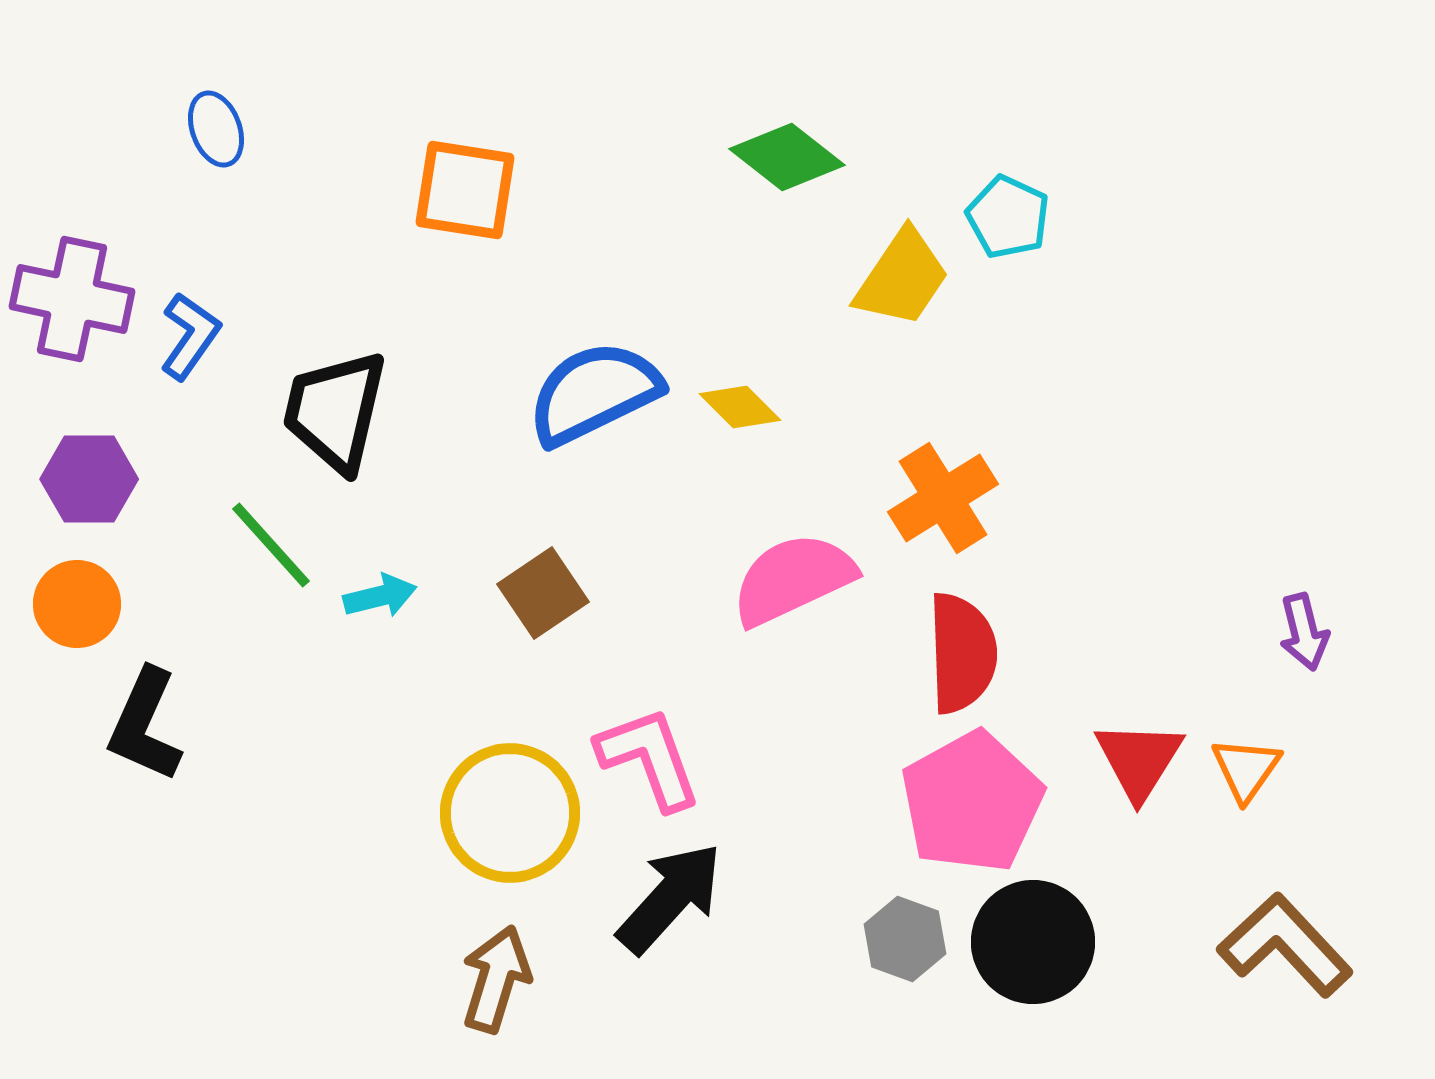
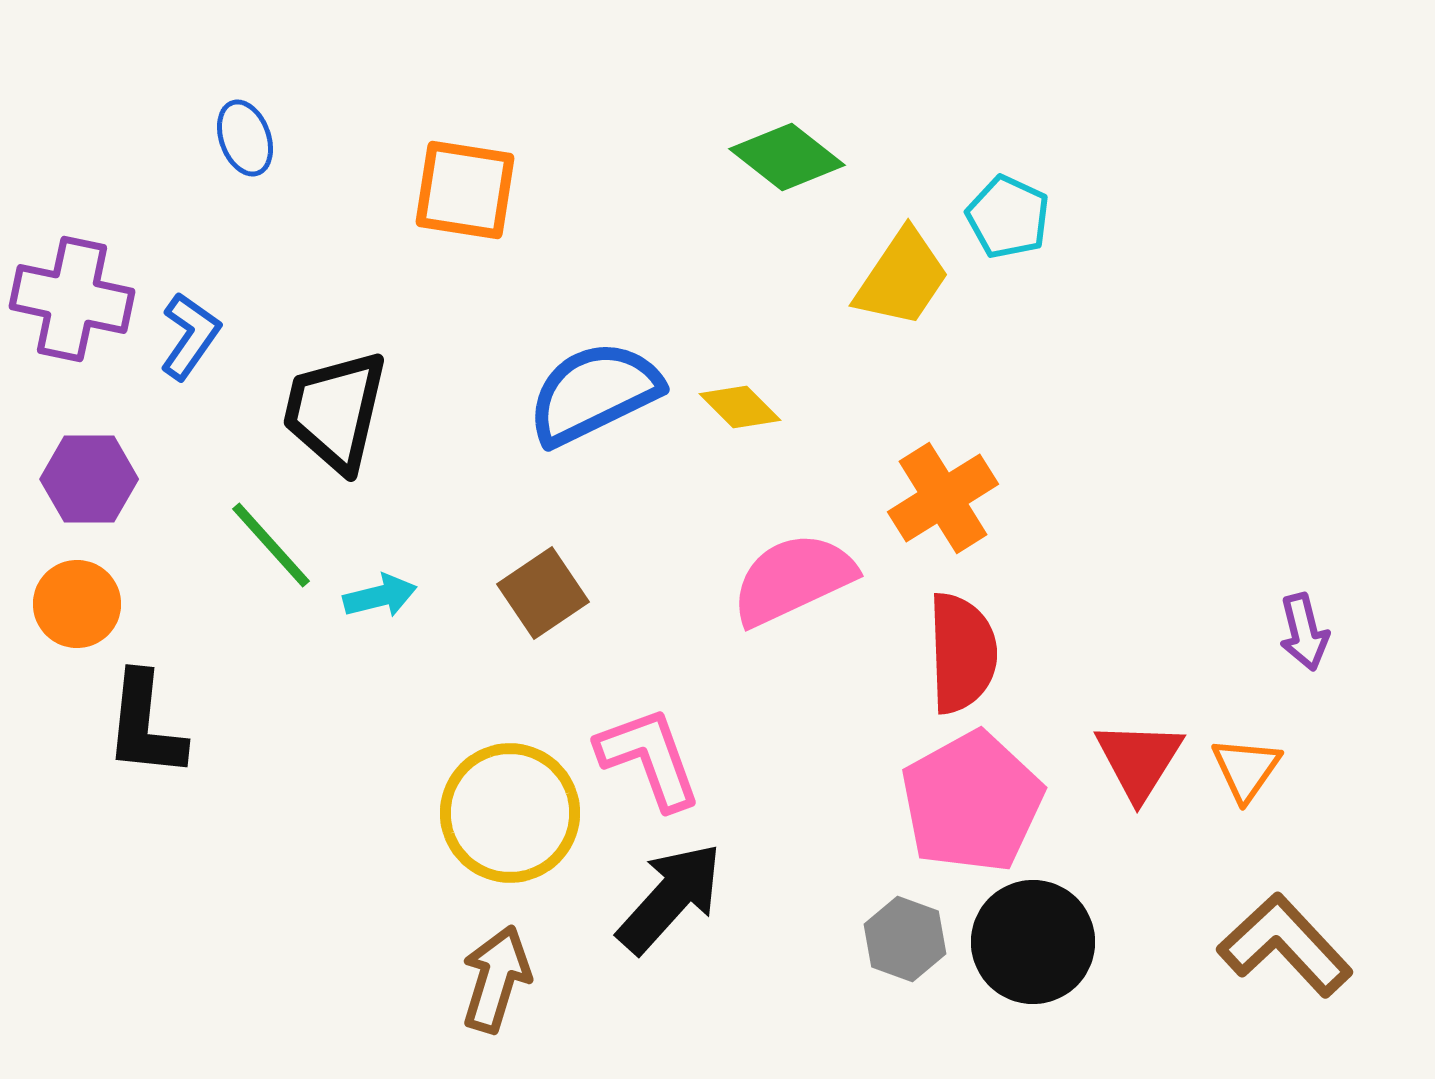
blue ellipse: moved 29 px right, 9 px down
black L-shape: rotated 18 degrees counterclockwise
